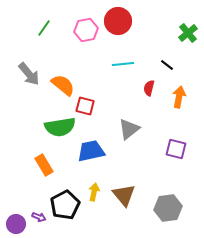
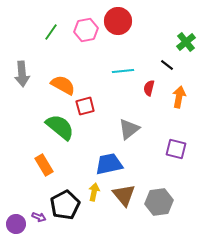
green line: moved 7 px right, 4 px down
green cross: moved 2 px left, 9 px down
cyan line: moved 7 px down
gray arrow: moved 7 px left; rotated 35 degrees clockwise
orange semicircle: rotated 10 degrees counterclockwise
red square: rotated 30 degrees counterclockwise
green semicircle: rotated 132 degrees counterclockwise
blue trapezoid: moved 18 px right, 13 px down
gray hexagon: moved 9 px left, 6 px up
